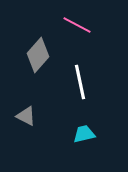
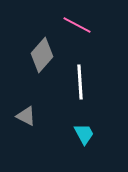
gray diamond: moved 4 px right
white line: rotated 8 degrees clockwise
cyan trapezoid: rotated 75 degrees clockwise
